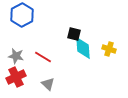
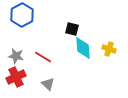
black square: moved 2 px left, 5 px up
